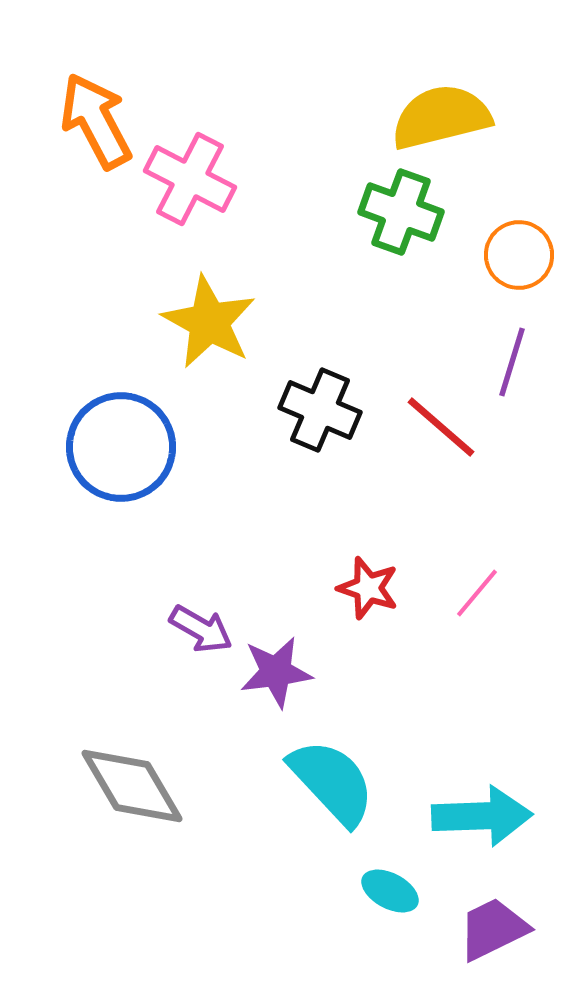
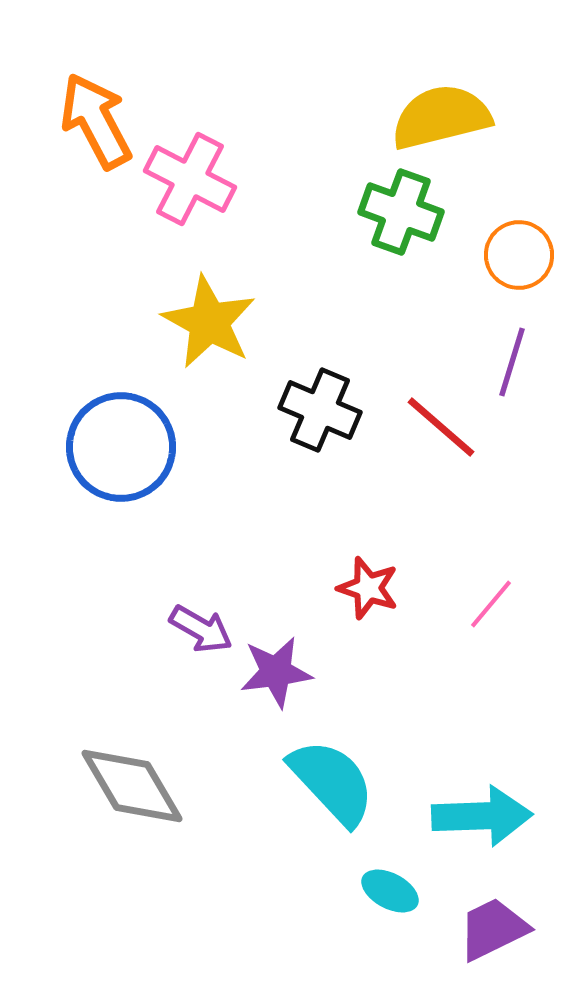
pink line: moved 14 px right, 11 px down
